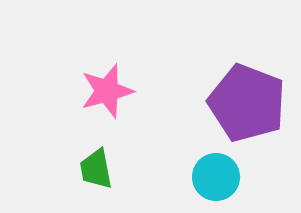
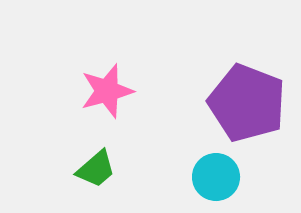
green trapezoid: rotated 120 degrees counterclockwise
